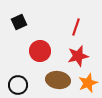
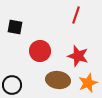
black square: moved 4 px left, 5 px down; rotated 35 degrees clockwise
red line: moved 12 px up
red star: rotated 30 degrees clockwise
black circle: moved 6 px left
